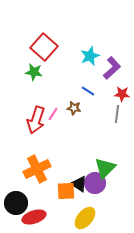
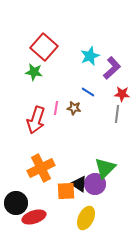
blue line: moved 1 px down
pink line: moved 3 px right, 6 px up; rotated 24 degrees counterclockwise
orange cross: moved 4 px right, 1 px up
purple circle: moved 1 px down
yellow ellipse: moved 1 px right; rotated 15 degrees counterclockwise
